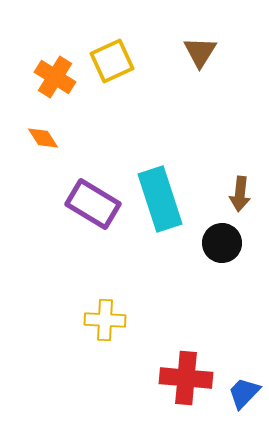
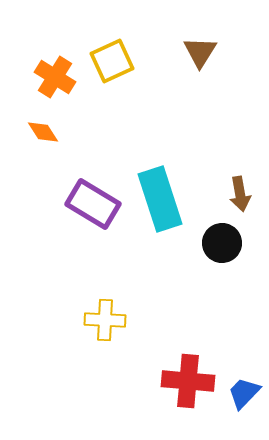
orange diamond: moved 6 px up
brown arrow: rotated 16 degrees counterclockwise
red cross: moved 2 px right, 3 px down
